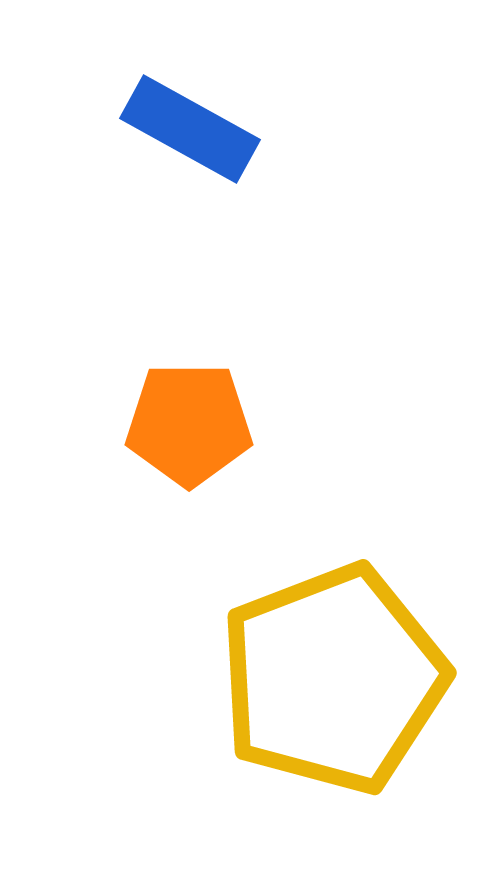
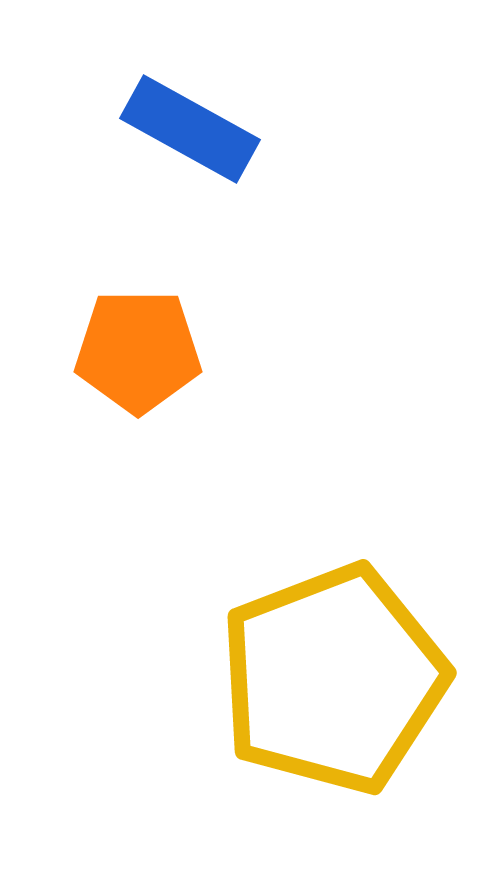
orange pentagon: moved 51 px left, 73 px up
